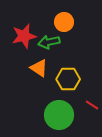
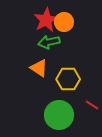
red star: moved 22 px right, 16 px up; rotated 15 degrees counterclockwise
